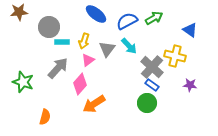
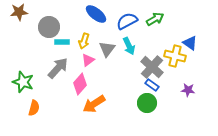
green arrow: moved 1 px right, 1 px down
blue triangle: moved 13 px down
cyan arrow: rotated 18 degrees clockwise
purple star: moved 2 px left, 5 px down
orange semicircle: moved 11 px left, 9 px up
